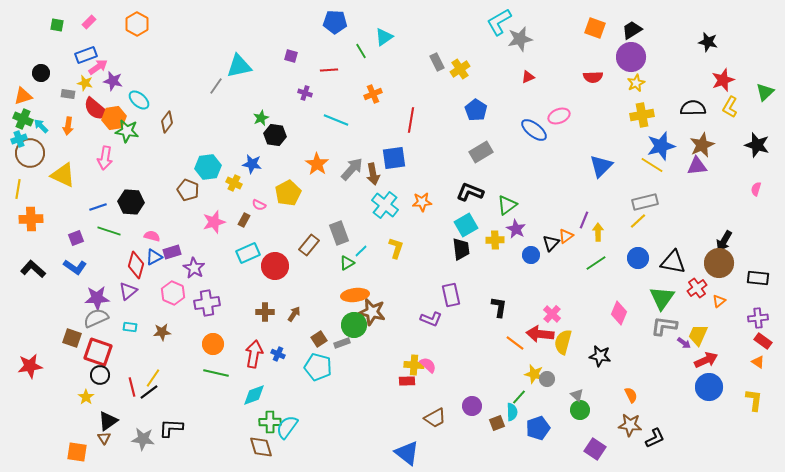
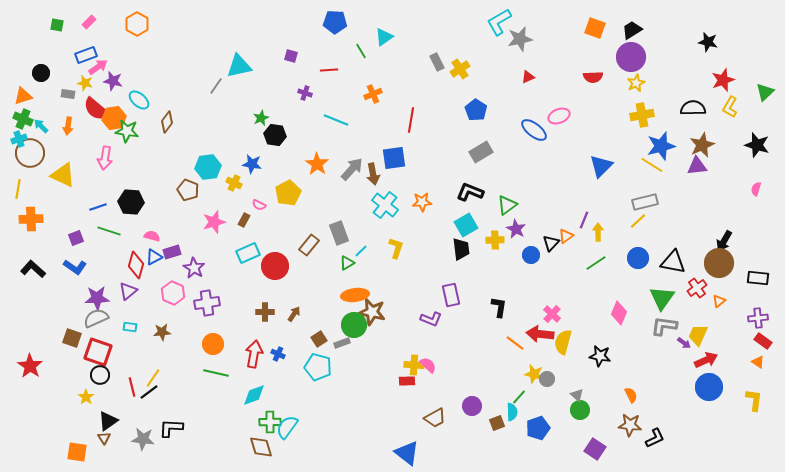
red star at (30, 366): rotated 30 degrees counterclockwise
